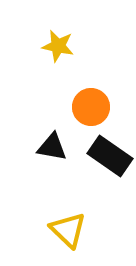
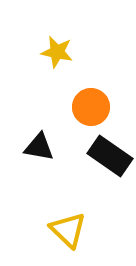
yellow star: moved 1 px left, 6 px down
black triangle: moved 13 px left
